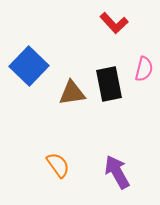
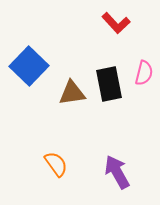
red L-shape: moved 2 px right
pink semicircle: moved 4 px down
orange semicircle: moved 2 px left, 1 px up
